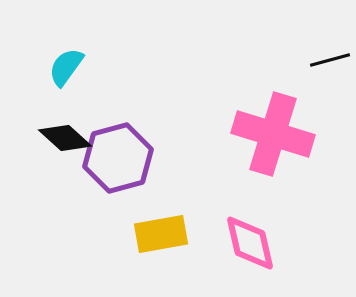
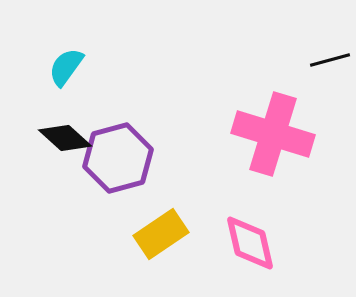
yellow rectangle: rotated 24 degrees counterclockwise
